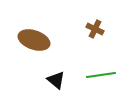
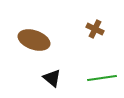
green line: moved 1 px right, 3 px down
black triangle: moved 4 px left, 2 px up
